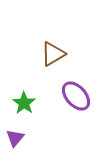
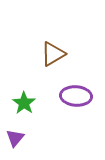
purple ellipse: rotated 44 degrees counterclockwise
